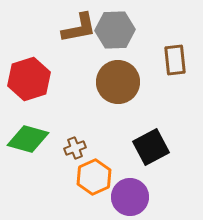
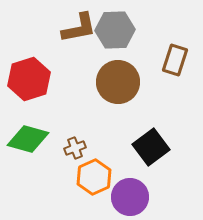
brown rectangle: rotated 24 degrees clockwise
black square: rotated 9 degrees counterclockwise
